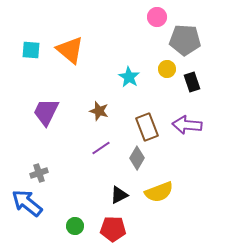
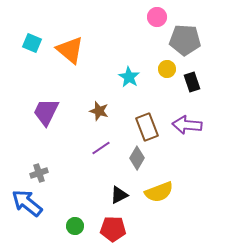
cyan square: moved 1 px right, 7 px up; rotated 18 degrees clockwise
